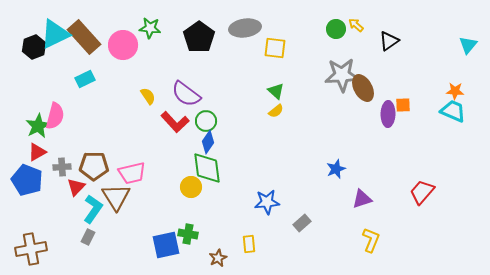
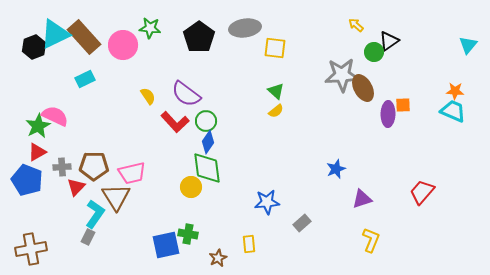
green circle at (336, 29): moved 38 px right, 23 px down
pink semicircle at (55, 116): rotated 80 degrees counterclockwise
cyan L-shape at (93, 209): moved 2 px right, 5 px down
